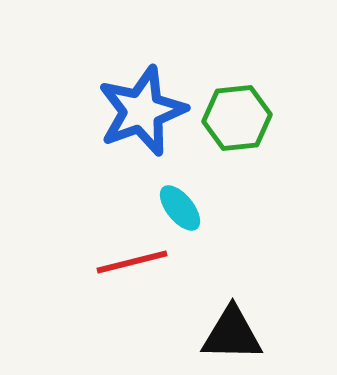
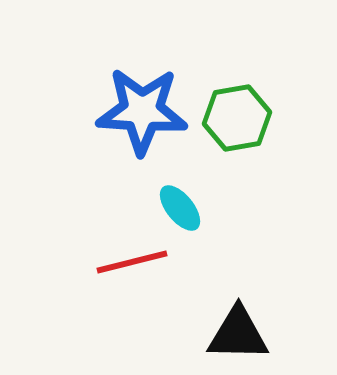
blue star: rotated 24 degrees clockwise
green hexagon: rotated 4 degrees counterclockwise
black triangle: moved 6 px right
